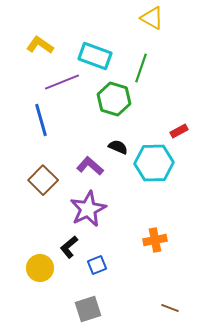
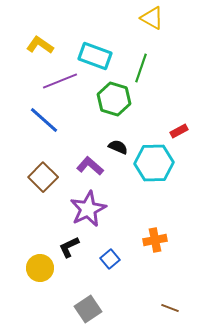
purple line: moved 2 px left, 1 px up
blue line: moved 3 px right; rotated 32 degrees counterclockwise
brown square: moved 3 px up
black L-shape: rotated 15 degrees clockwise
blue square: moved 13 px right, 6 px up; rotated 18 degrees counterclockwise
gray square: rotated 16 degrees counterclockwise
